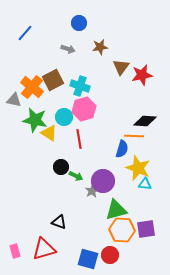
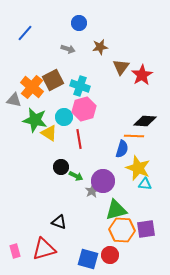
red star: rotated 20 degrees counterclockwise
